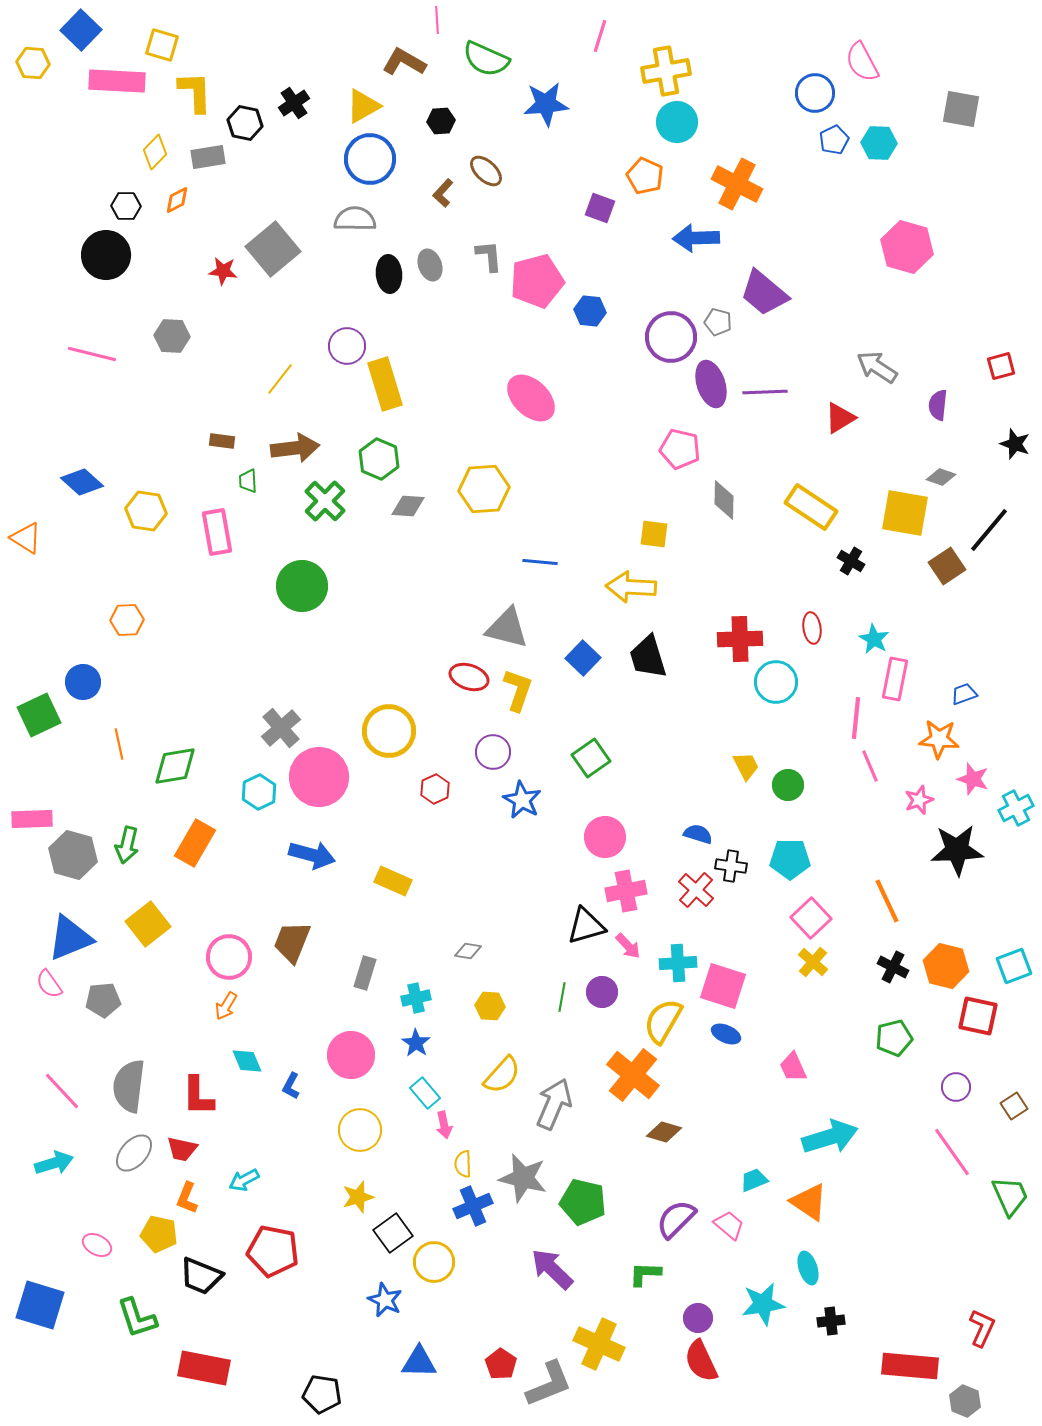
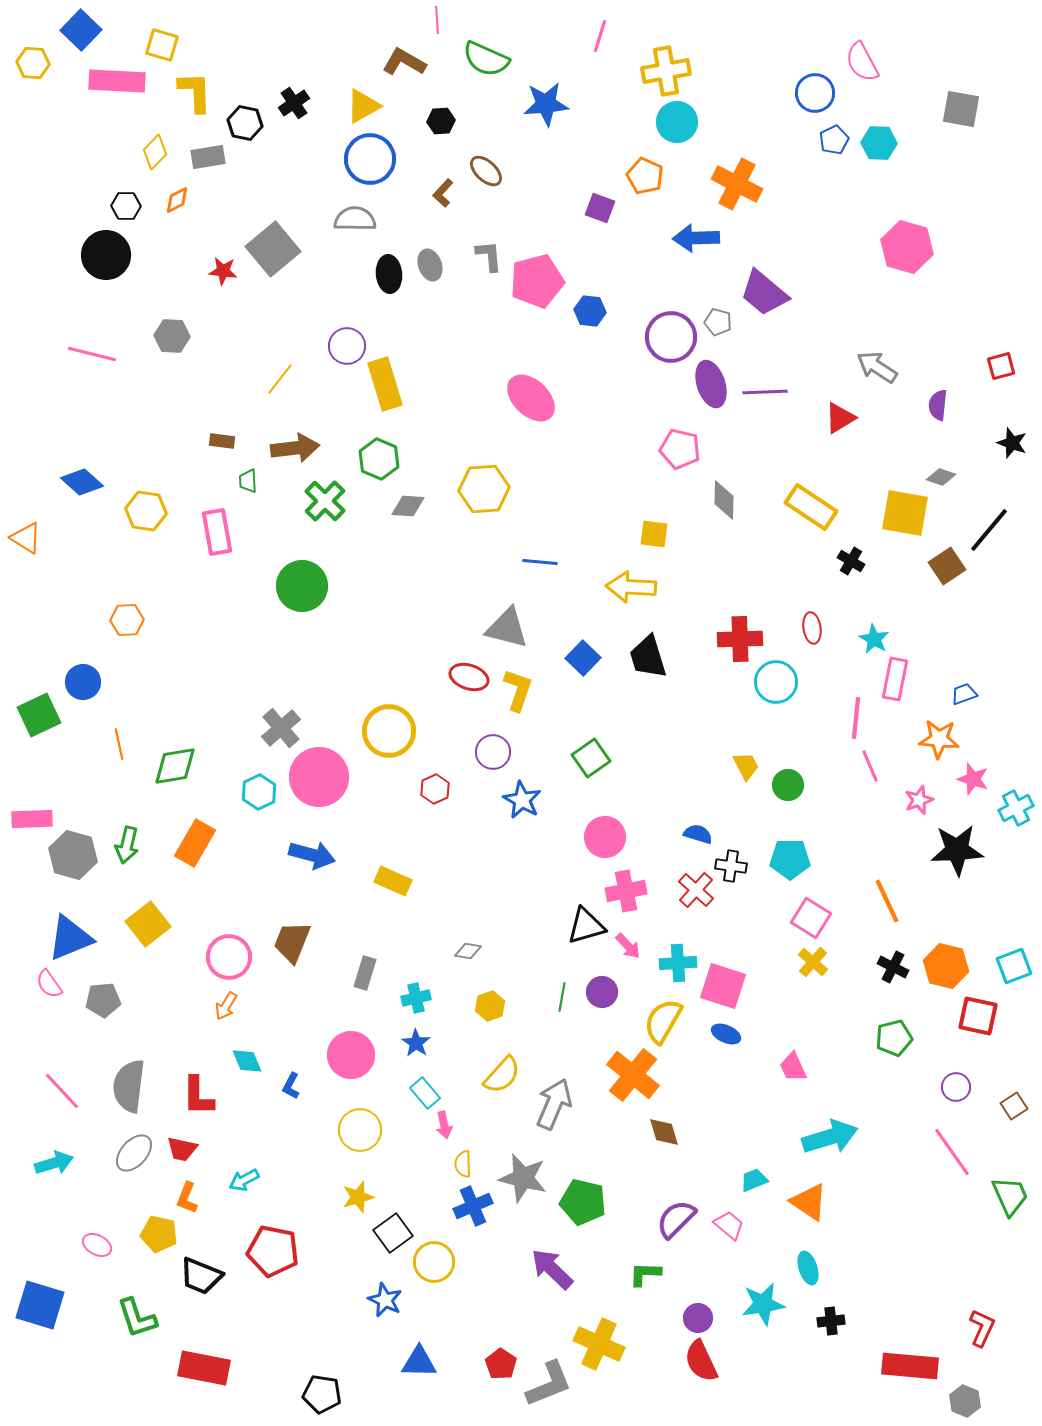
black star at (1015, 444): moved 3 px left, 1 px up
pink square at (811, 918): rotated 15 degrees counterclockwise
yellow hexagon at (490, 1006): rotated 24 degrees counterclockwise
brown diamond at (664, 1132): rotated 56 degrees clockwise
